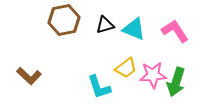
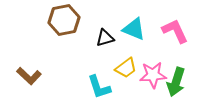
black triangle: moved 13 px down
pink L-shape: rotated 8 degrees clockwise
